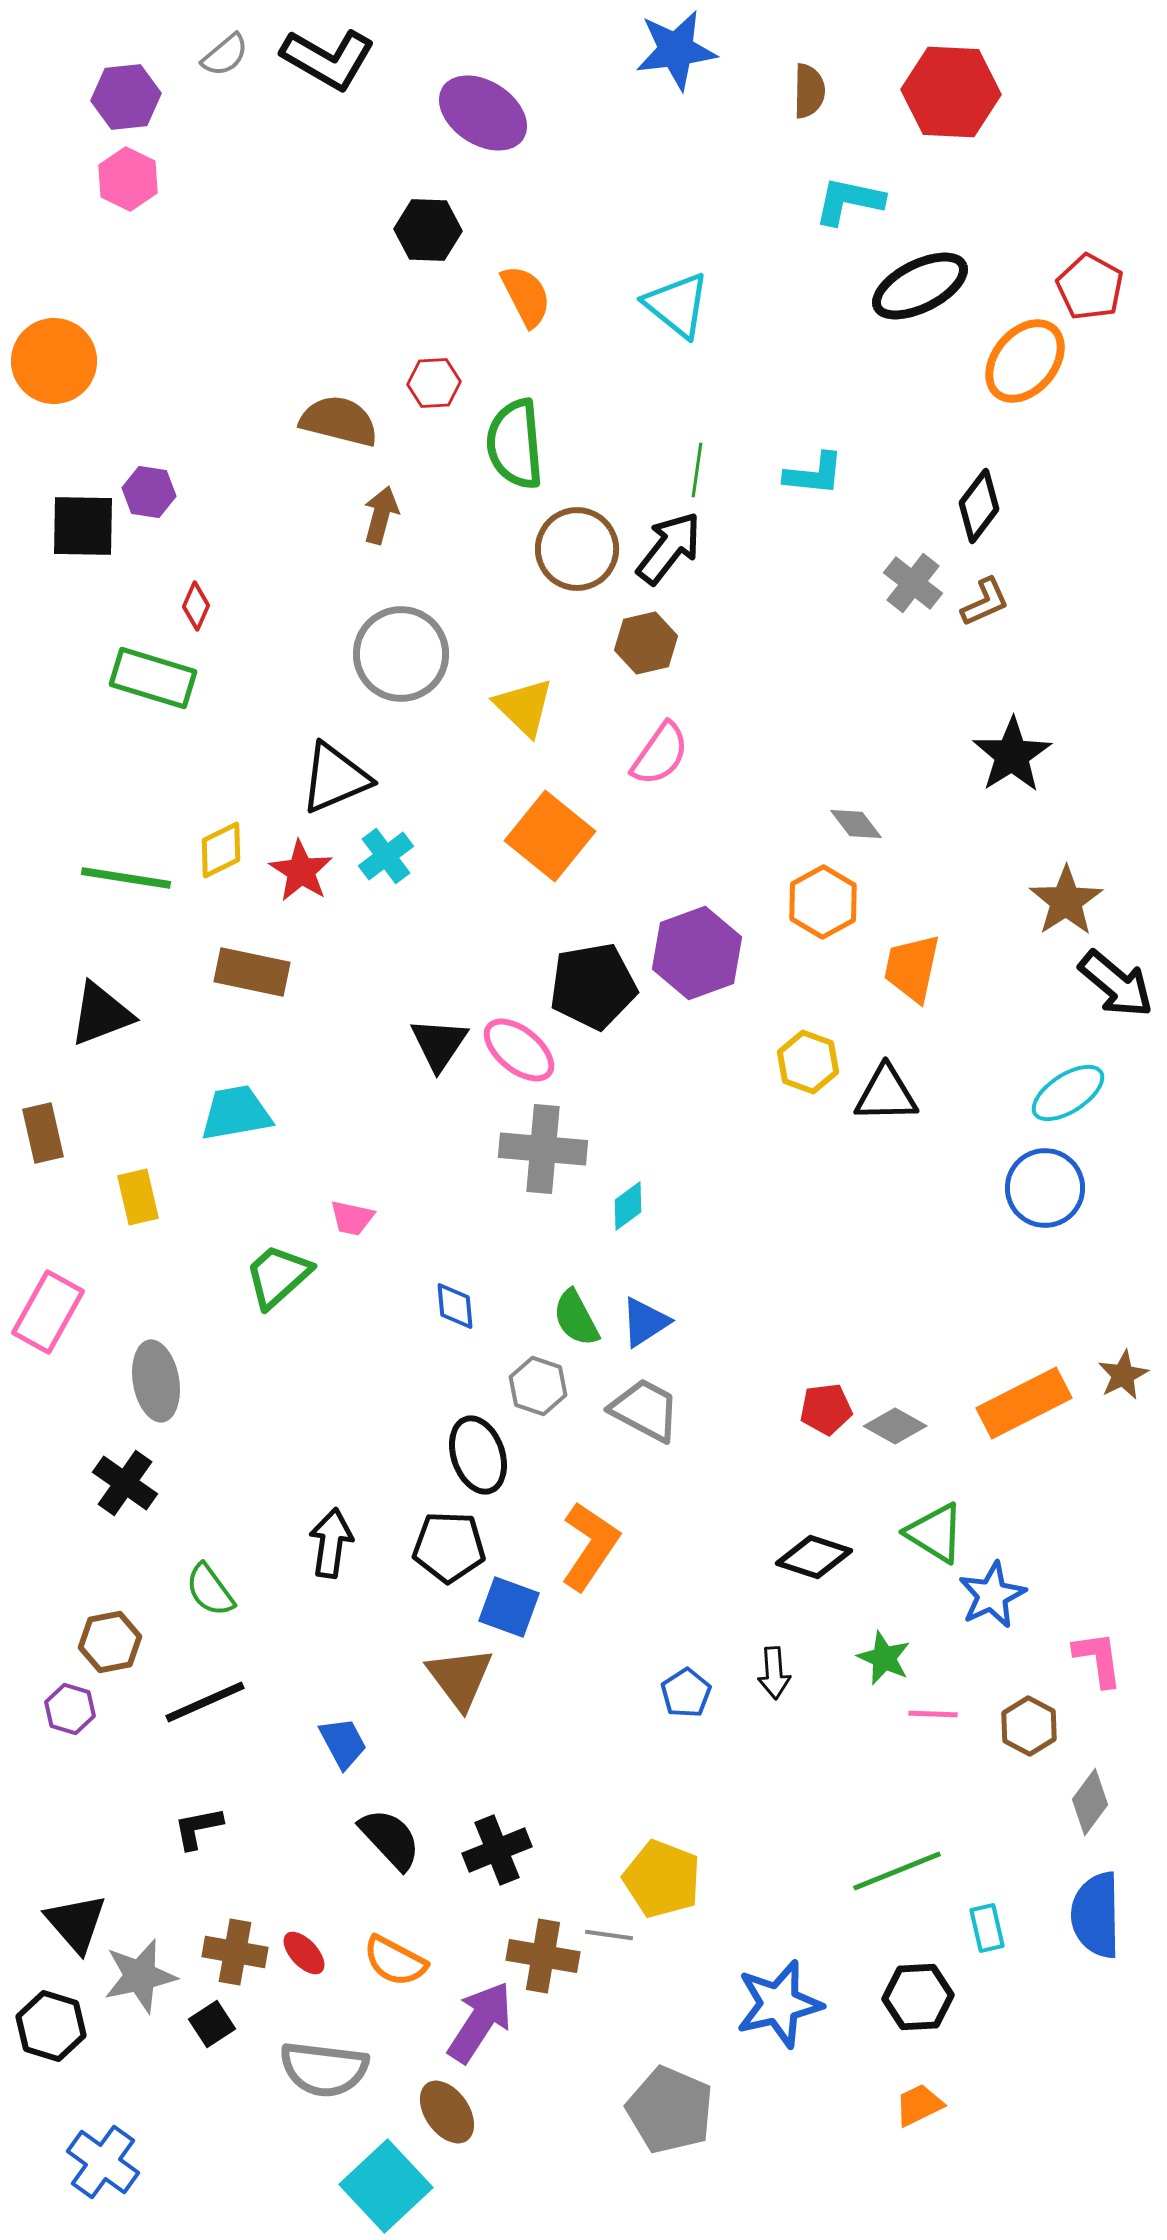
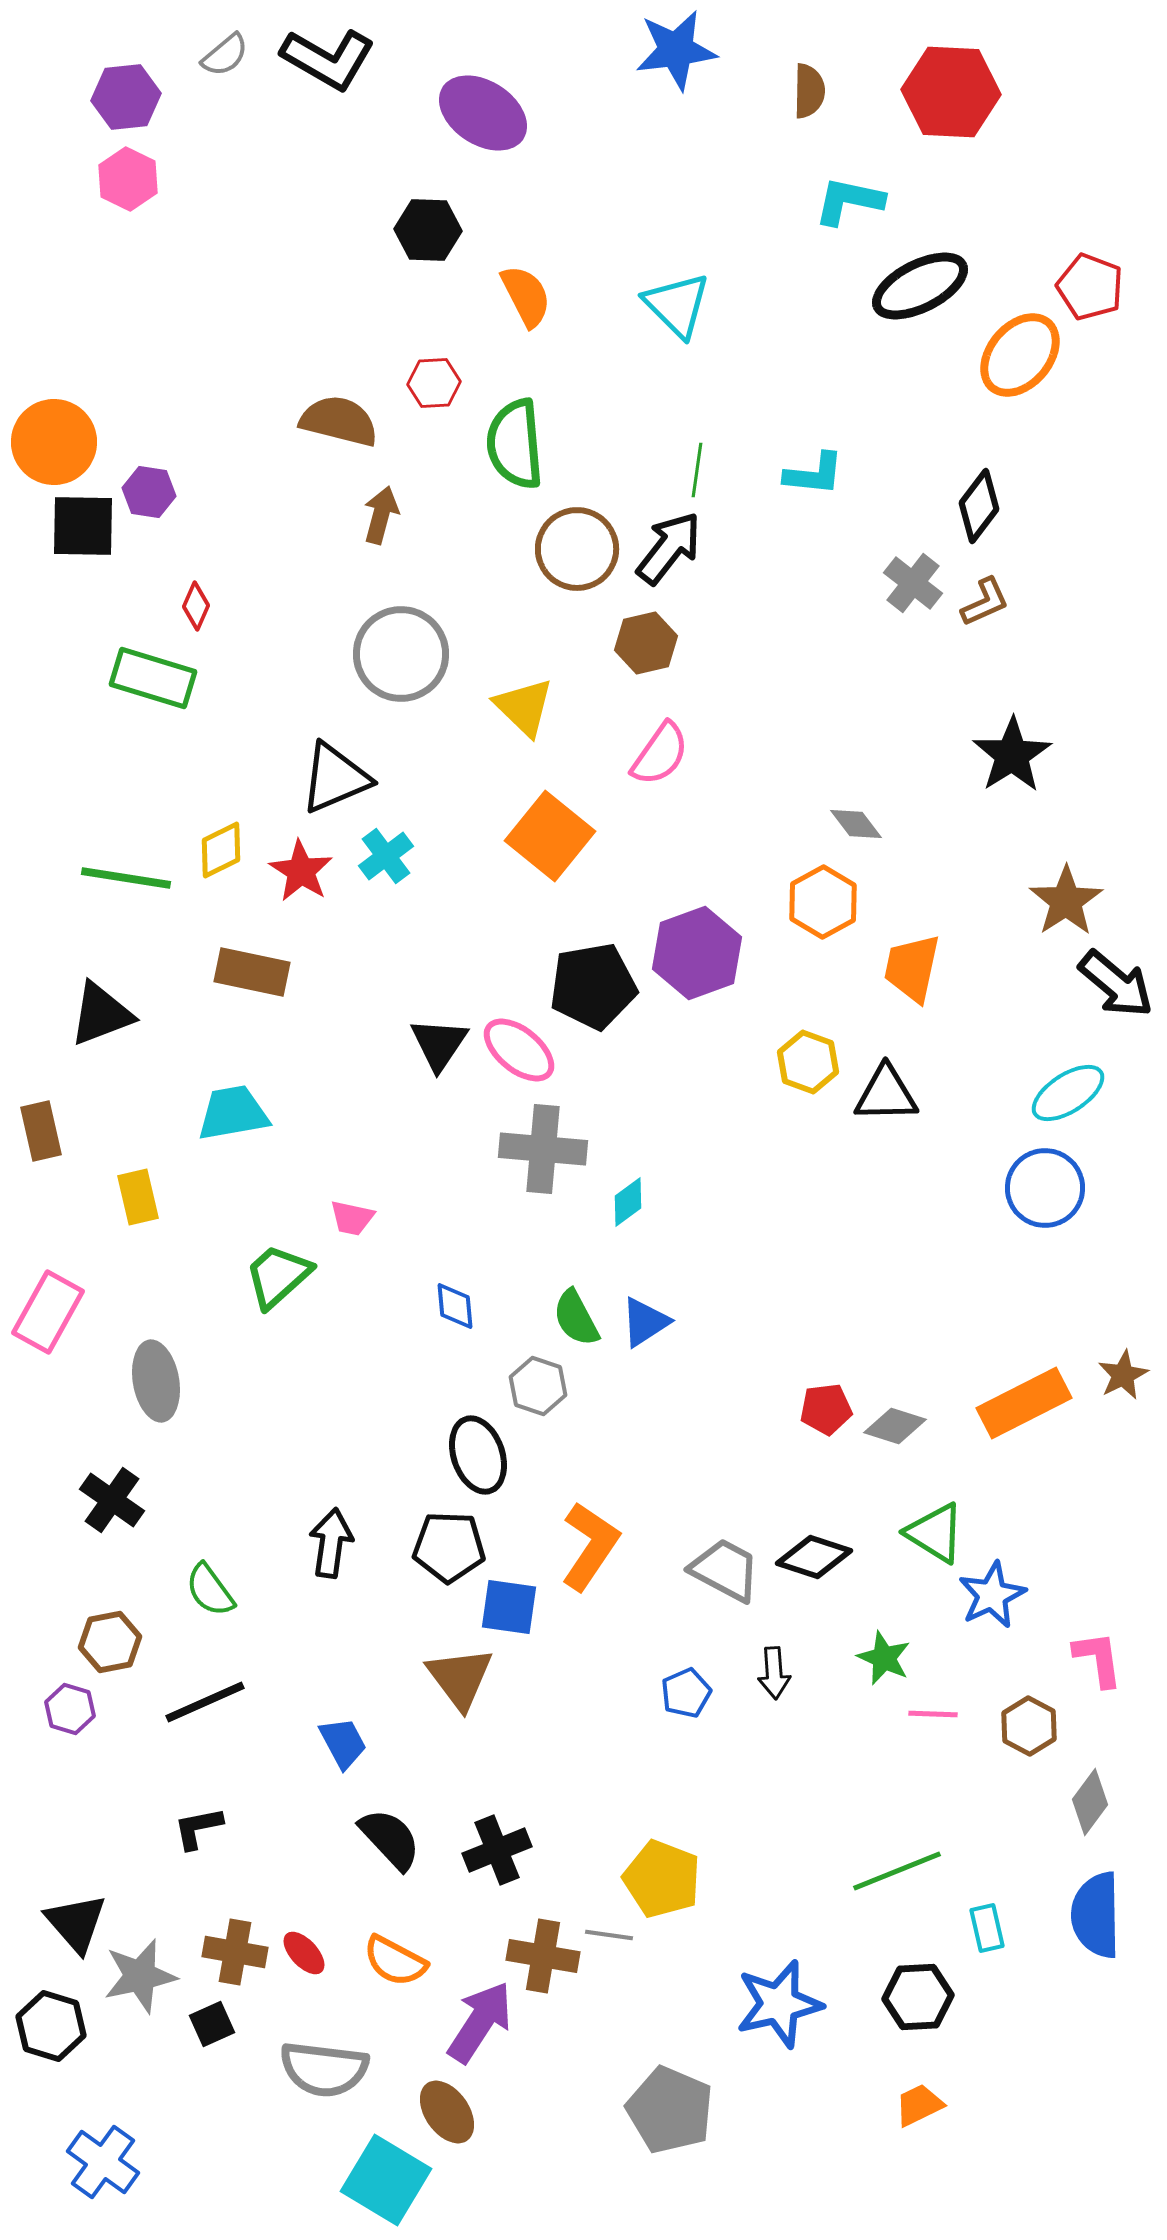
red pentagon at (1090, 287): rotated 8 degrees counterclockwise
cyan triangle at (677, 305): rotated 6 degrees clockwise
orange circle at (54, 361): moved 81 px down
orange ellipse at (1025, 361): moved 5 px left, 6 px up
cyan trapezoid at (236, 1113): moved 3 px left
brown rectangle at (43, 1133): moved 2 px left, 2 px up
cyan diamond at (628, 1206): moved 4 px up
gray trapezoid at (645, 1410): moved 80 px right, 160 px down
gray diamond at (895, 1426): rotated 12 degrees counterclockwise
black cross at (125, 1483): moved 13 px left, 17 px down
blue square at (509, 1607): rotated 12 degrees counterclockwise
blue pentagon at (686, 1693): rotated 9 degrees clockwise
black square at (212, 2024): rotated 9 degrees clockwise
cyan square at (386, 2186): moved 6 px up; rotated 16 degrees counterclockwise
